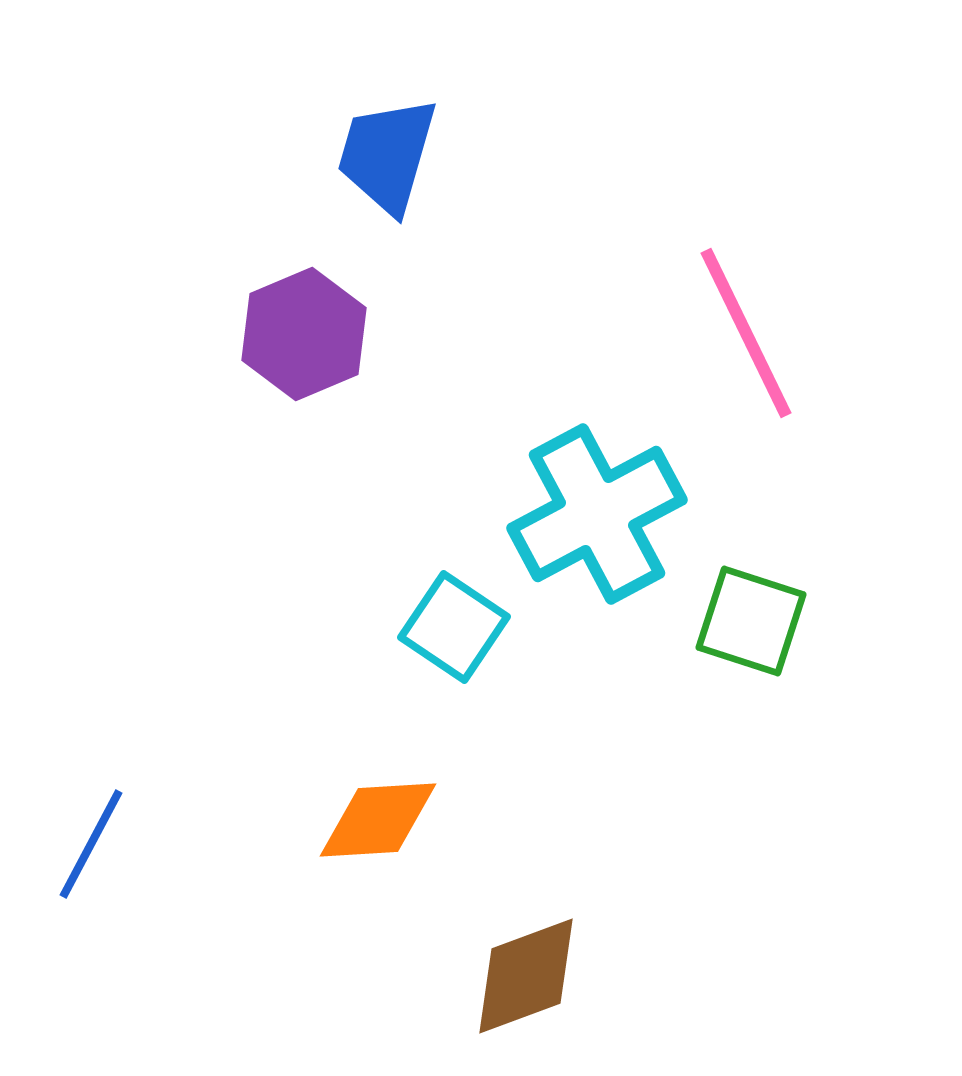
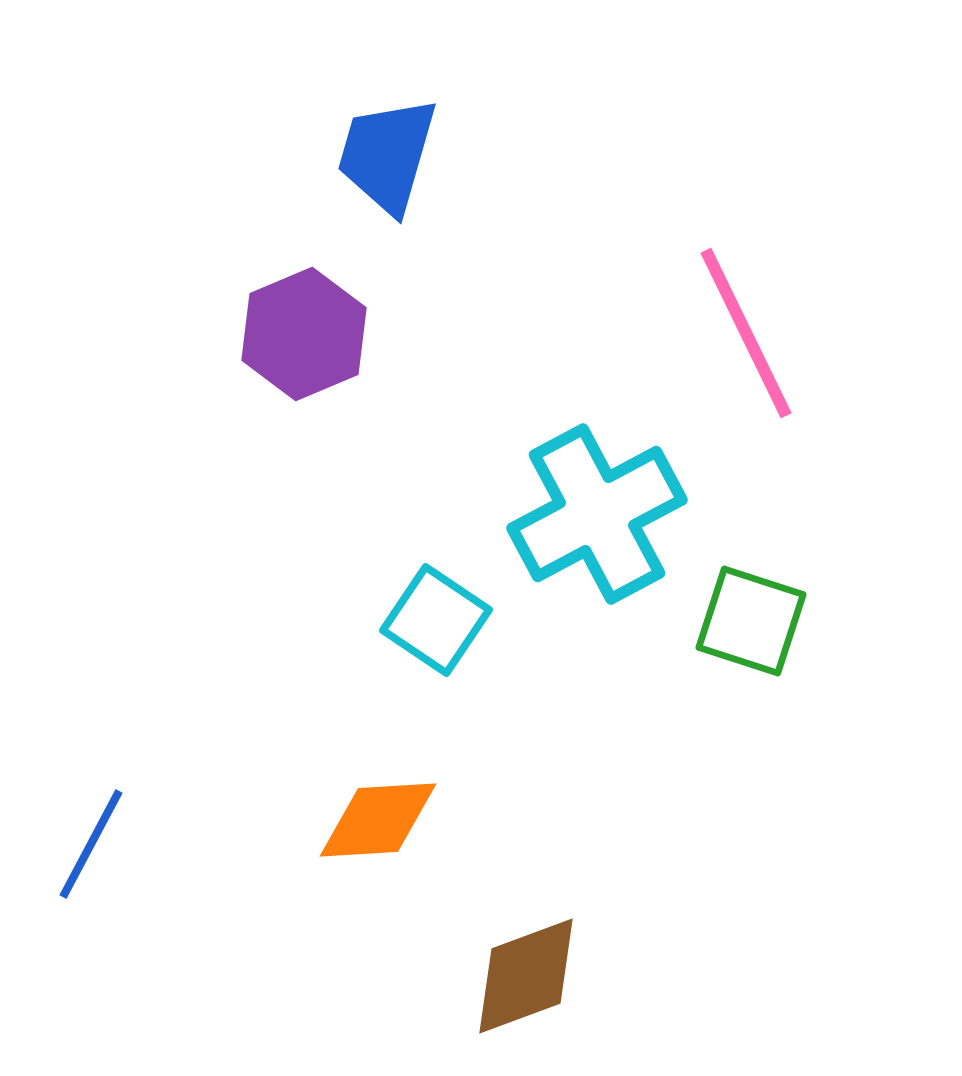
cyan square: moved 18 px left, 7 px up
